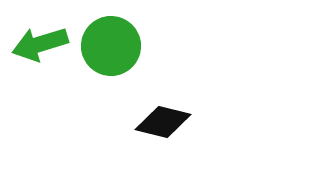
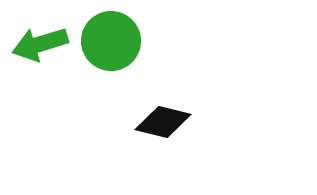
green circle: moved 5 px up
